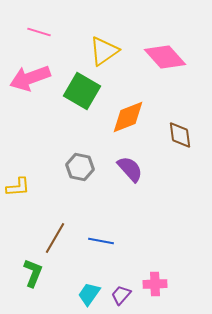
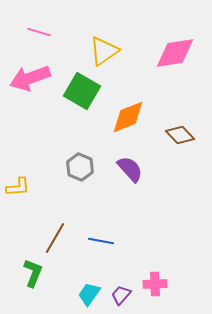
pink diamond: moved 10 px right, 4 px up; rotated 57 degrees counterclockwise
brown diamond: rotated 36 degrees counterclockwise
gray hexagon: rotated 12 degrees clockwise
